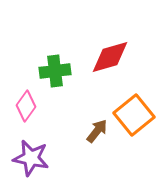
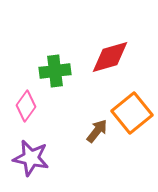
orange square: moved 2 px left, 2 px up
